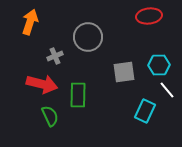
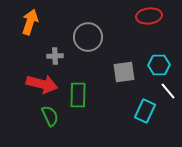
gray cross: rotated 21 degrees clockwise
white line: moved 1 px right, 1 px down
